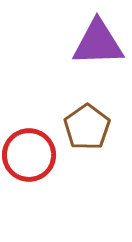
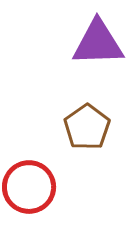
red circle: moved 32 px down
